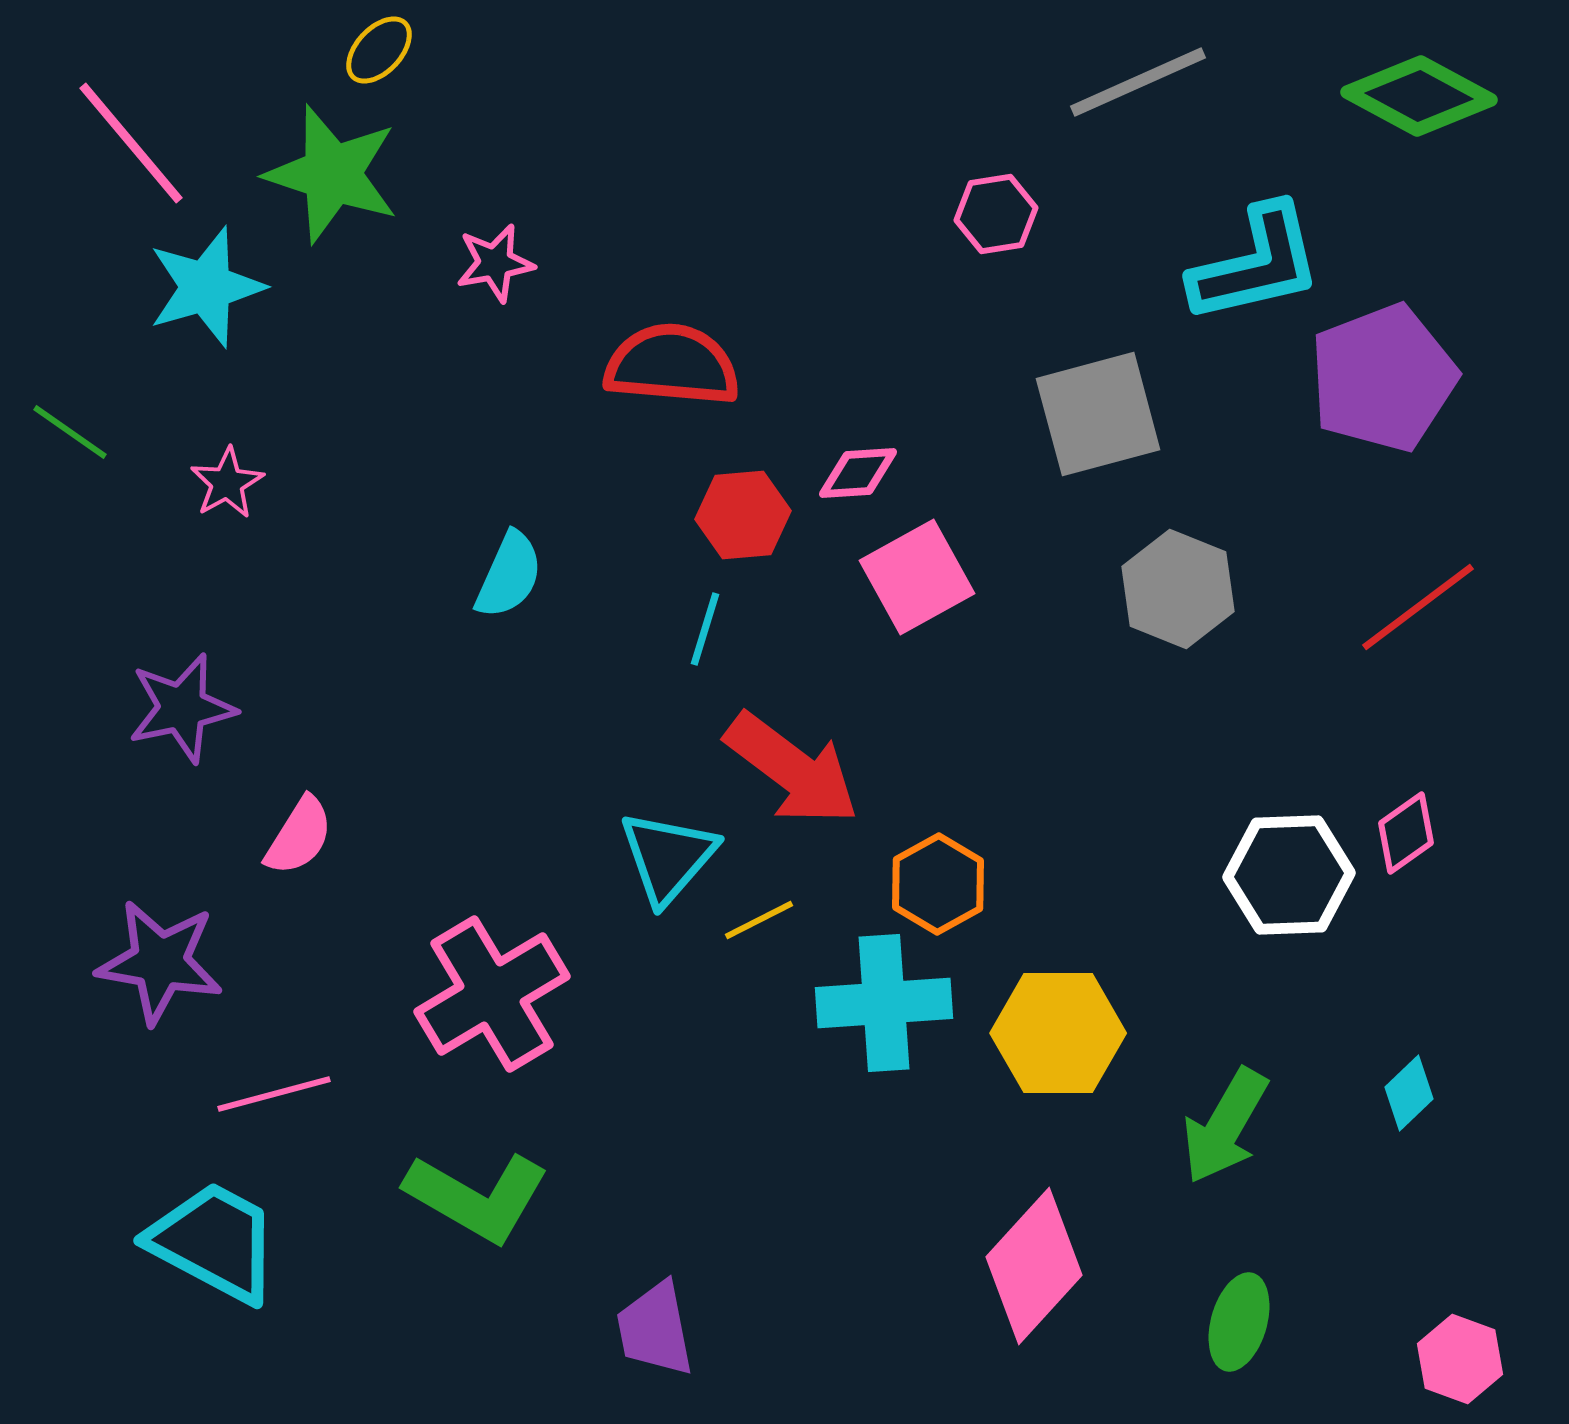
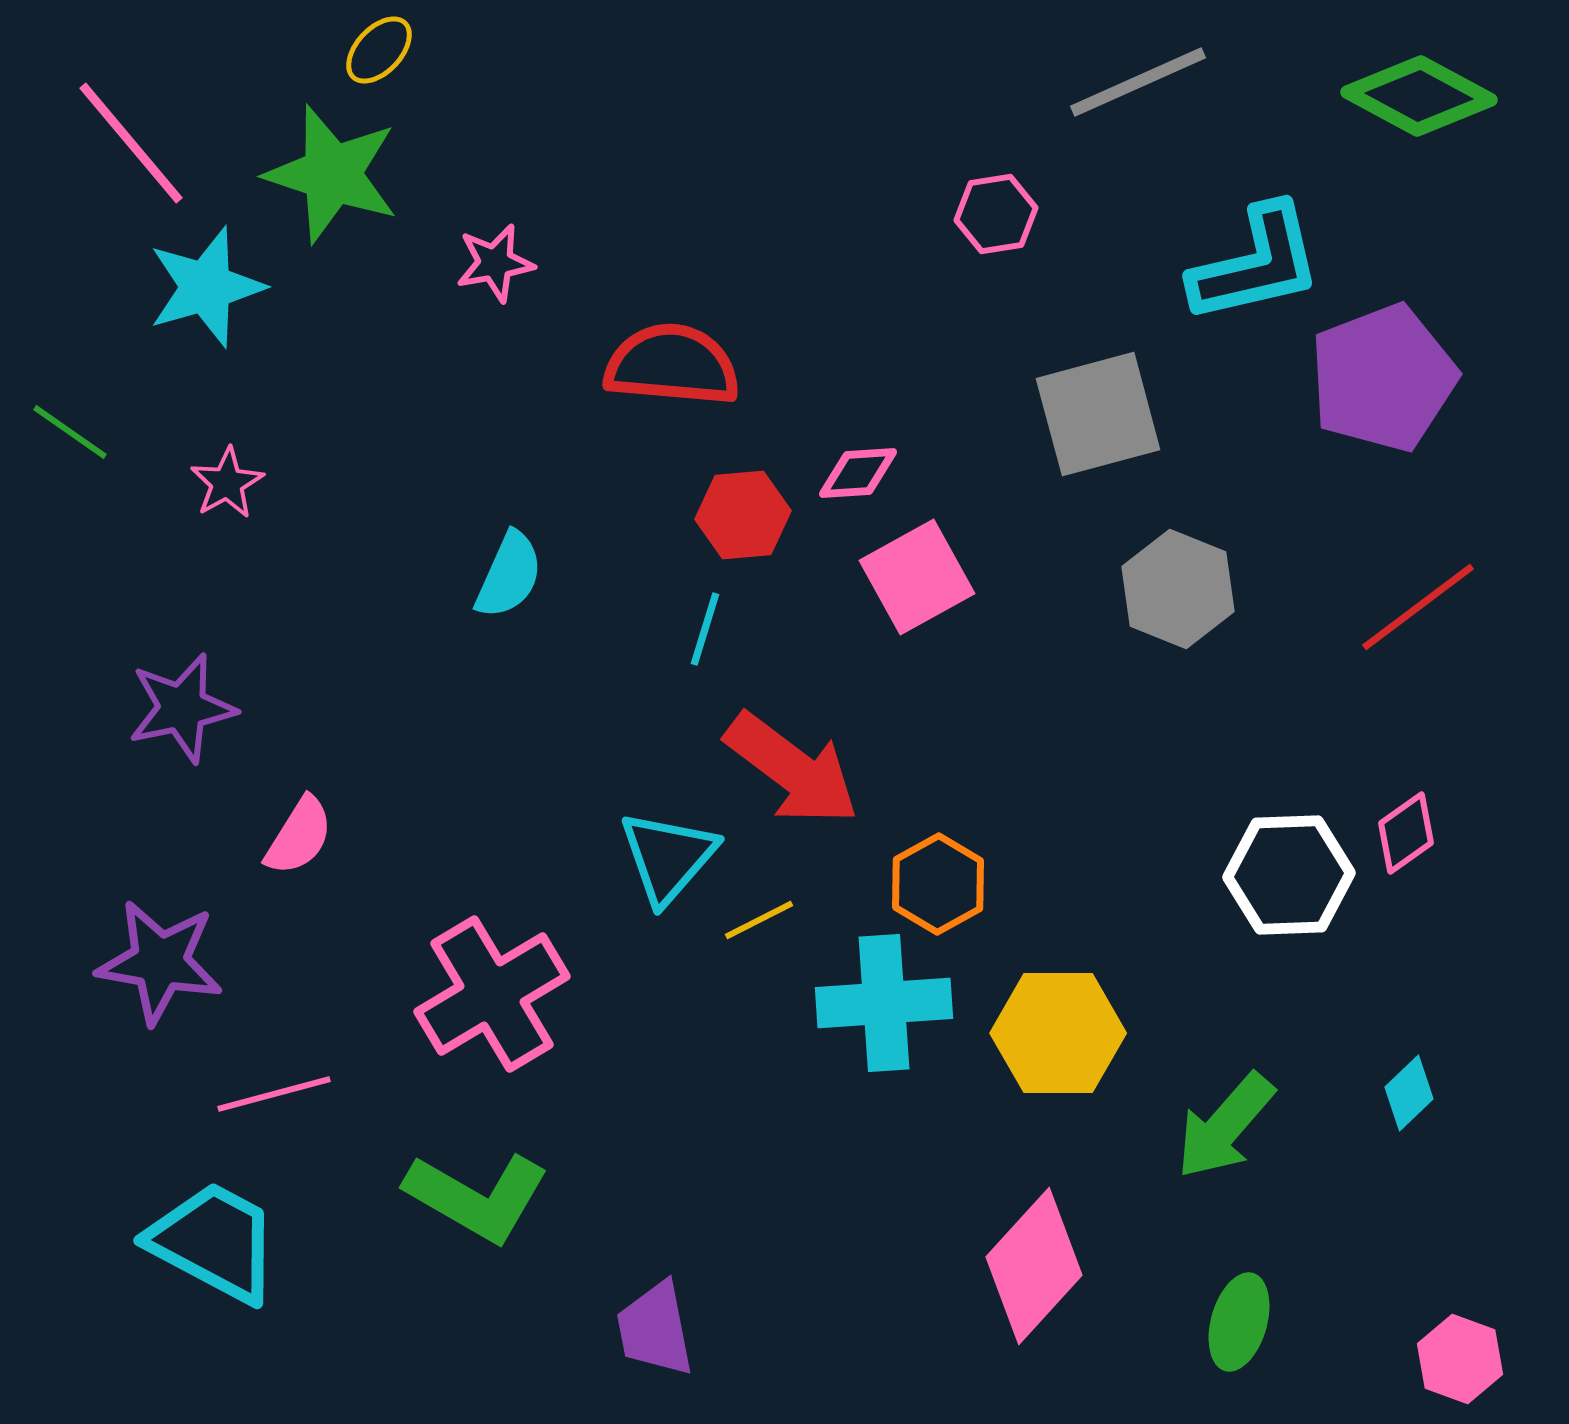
green arrow at (1225, 1126): rotated 11 degrees clockwise
